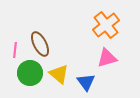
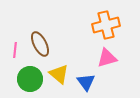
orange cross: rotated 24 degrees clockwise
green circle: moved 6 px down
